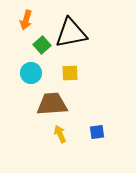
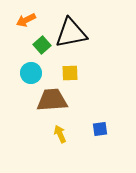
orange arrow: rotated 48 degrees clockwise
brown trapezoid: moved 4 px up
blue square: moved 3 px right, 3 px up
